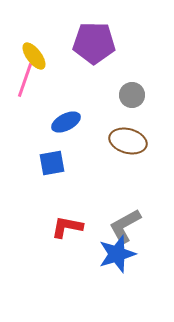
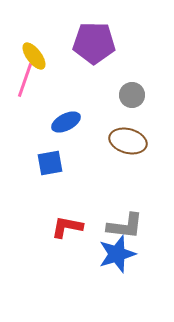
blue square: moved 2 px left
gray L-shape: rotated 144 degrees counterclockwise
